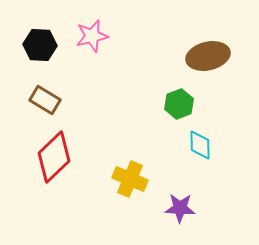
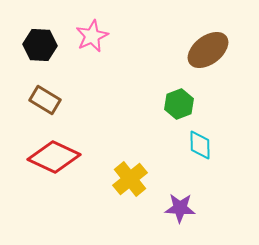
pink star: rotated 12 degrees counterclockwise
brown ellipse: moved 6 px up; rotated 24 degrees counterclockwise
red diamond: rotated 69 degrees clockwise
yellow cross: rotated 28 degrees clockwise
